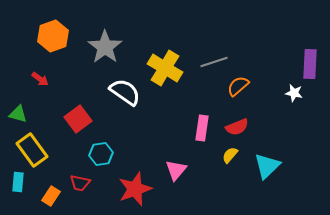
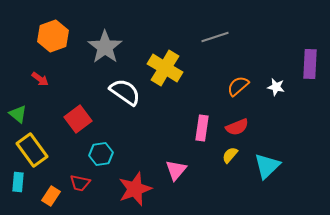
gray line: moved 1 px right, 25 px up
white star: moved 18 px left, 6 px up
green triangle: rotated 24 degrees clockwise
